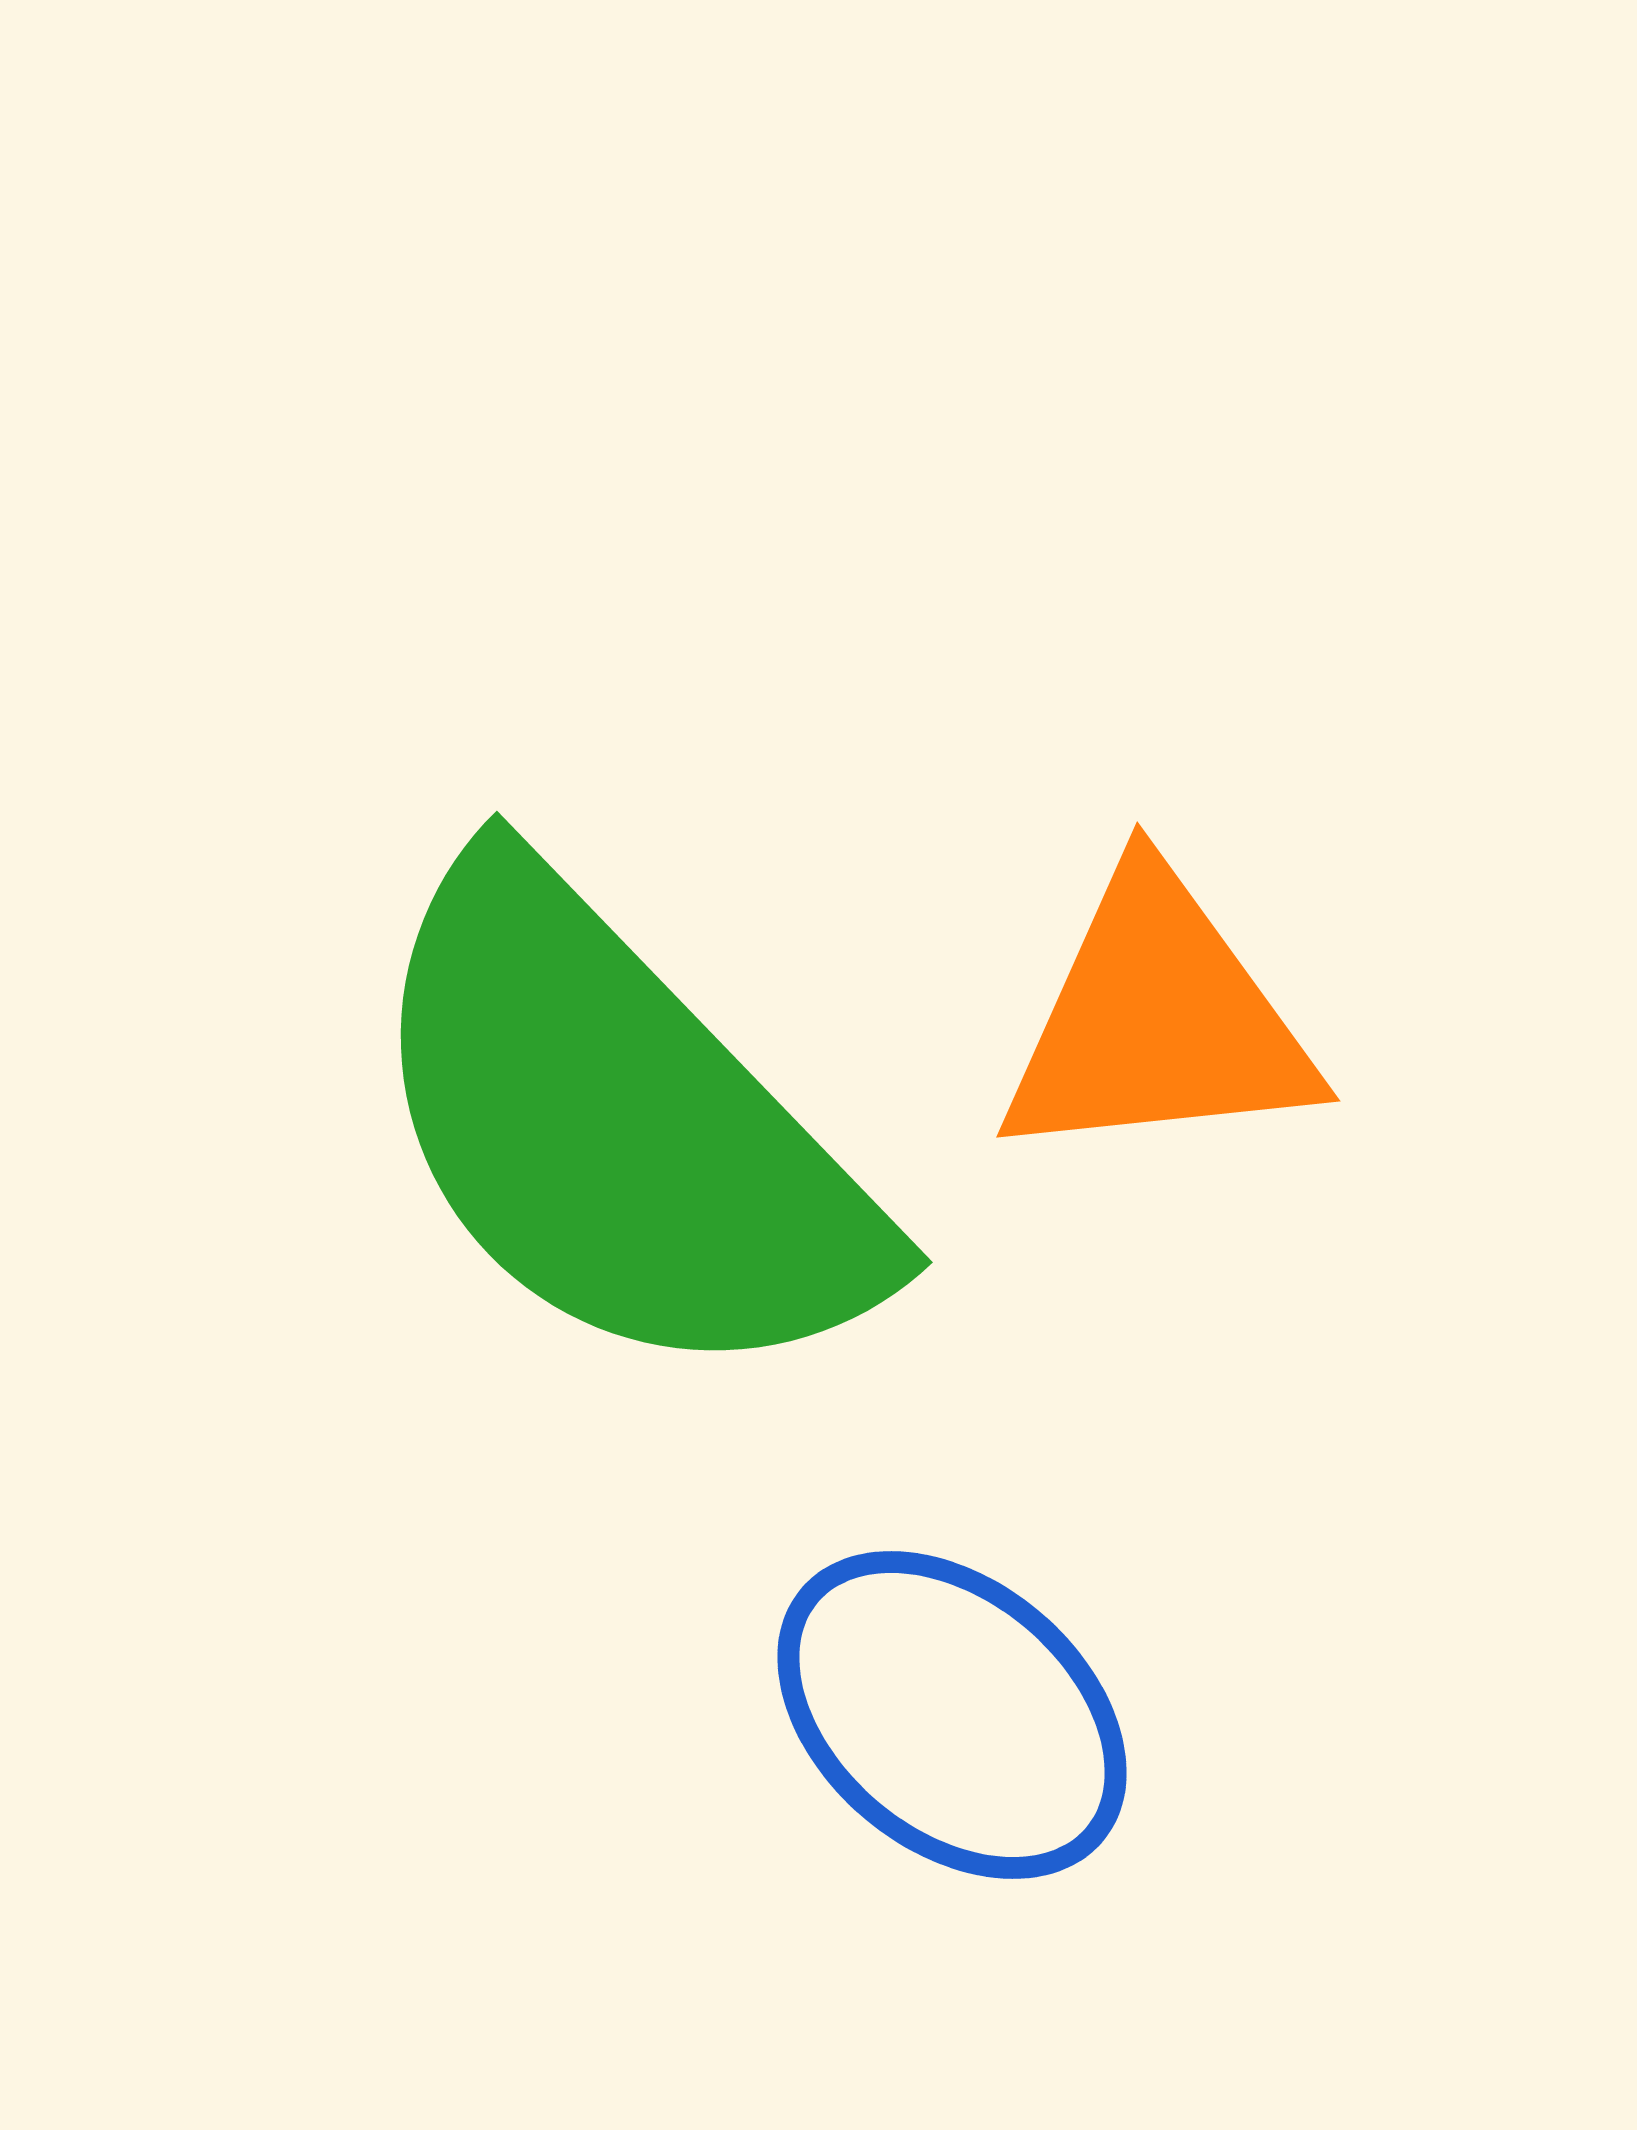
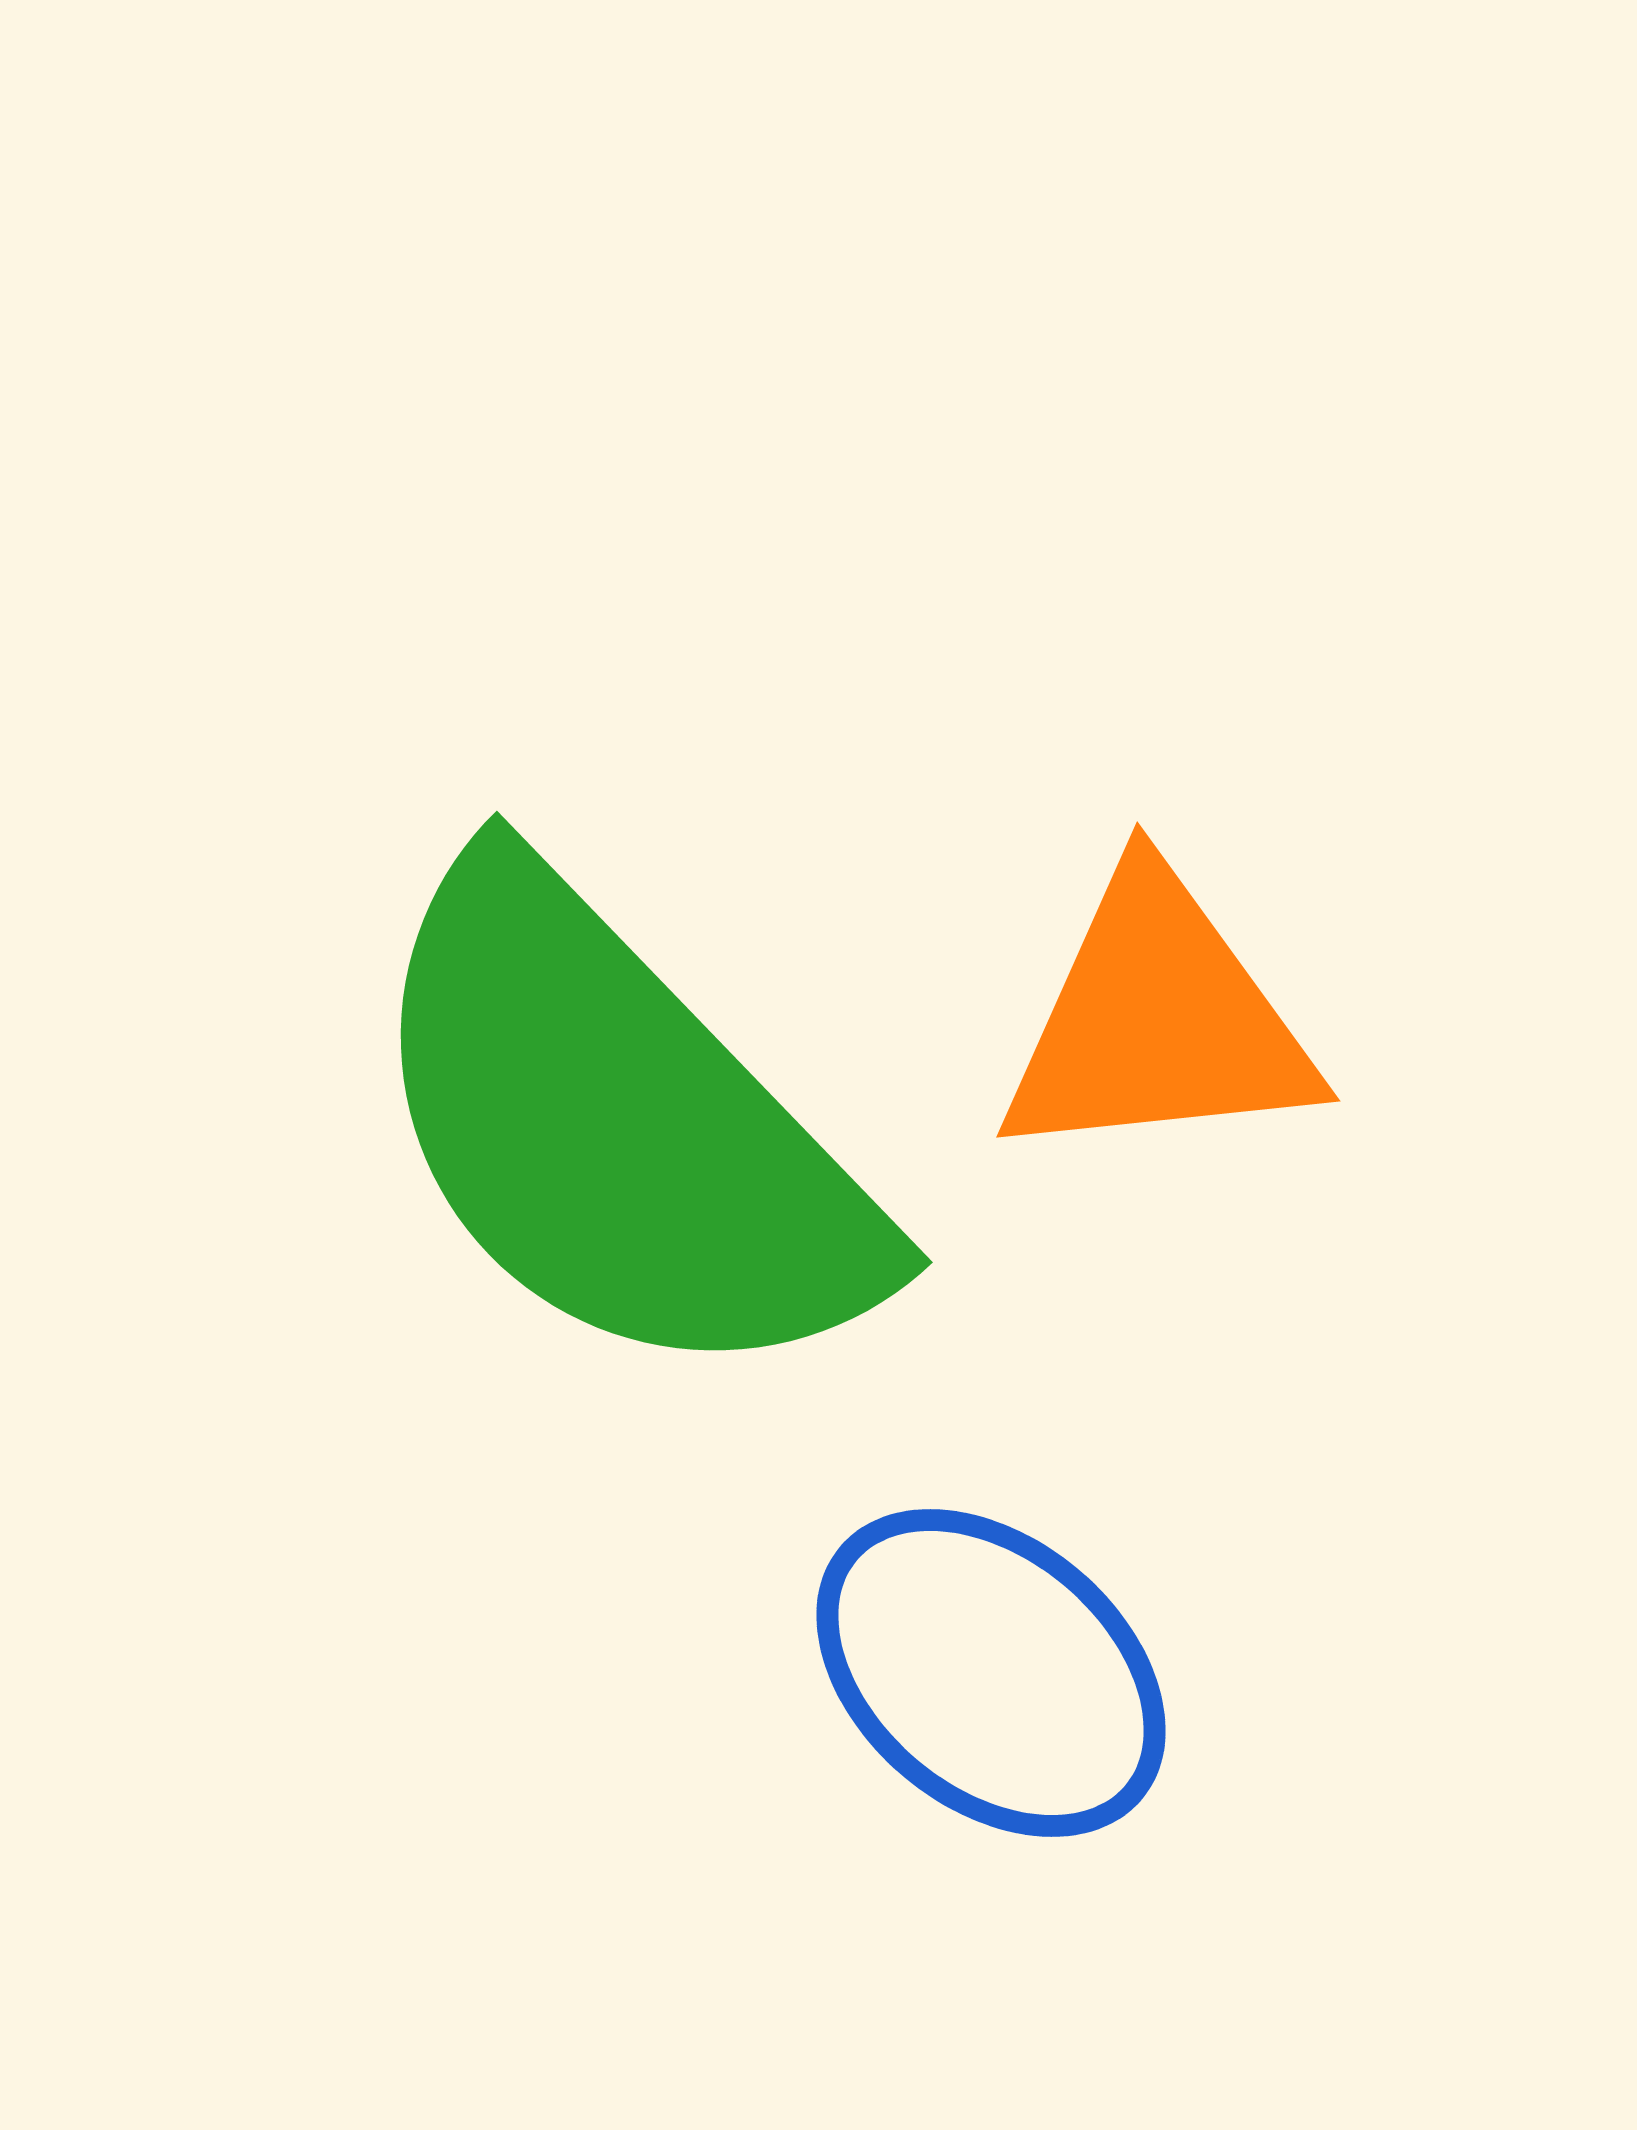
blue ellipse: moved 39 px right, 42 px up
